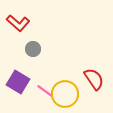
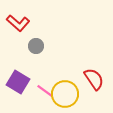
gray circle: moved 3 px right, 3 px up
